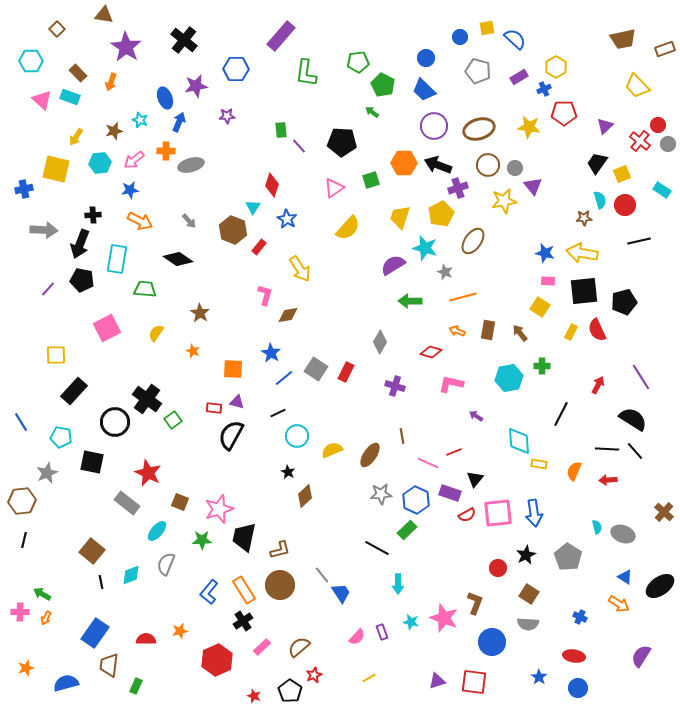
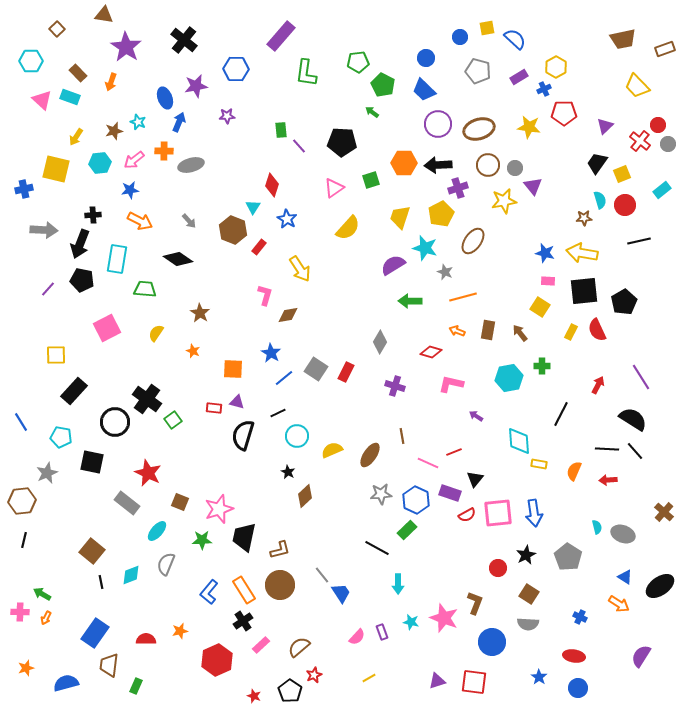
cyan star at (140, 120): moved 2 px left, 2 px down
purple circle at (434, 126): moved 4 px right, 2 px up
orange cross at (166, 151): moved 2 px left
black arrow at (438, 165): rotated 24 degrees counterclockwise
cyan rectangle at (662, 190): rotated 72 degrees counterclockwise
black pentagon at (624, 302): rotated 15 degrees counterclockwise
black semicircle at (231, 435): moved 12 px right; rotated 12 degrees counterclockwise
pink rectangle at (262, 647): moved 1 px left, 2 px up
